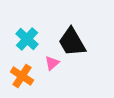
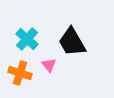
pink triangle: moved 3 px left, 2 px down; rotated 28 degrees counterclockwise
orange cross: moved 2 px left, 3 px up; rotated 15 degrees counterclockwise
